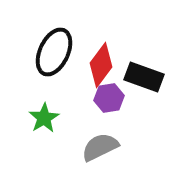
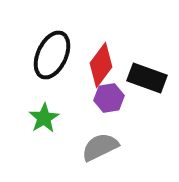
black ellipse: moved 2 px left, 3 px down
black rectangle: moved 3 px right, 1 px down
